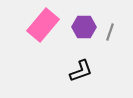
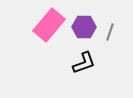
pink rectangle: moved 6 px right
black L-shape: moved 3 px right, 8 px up
